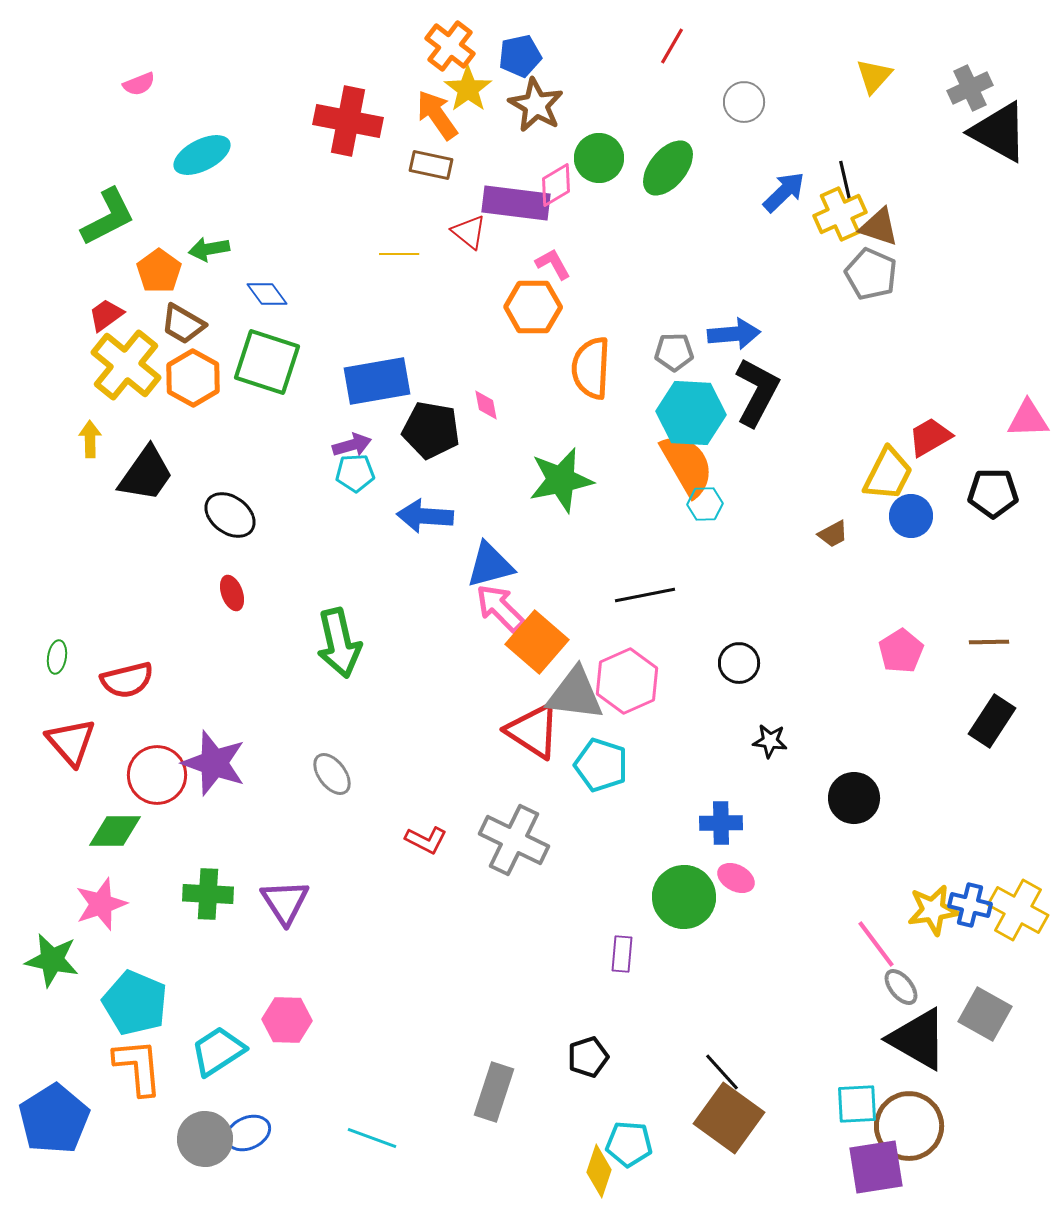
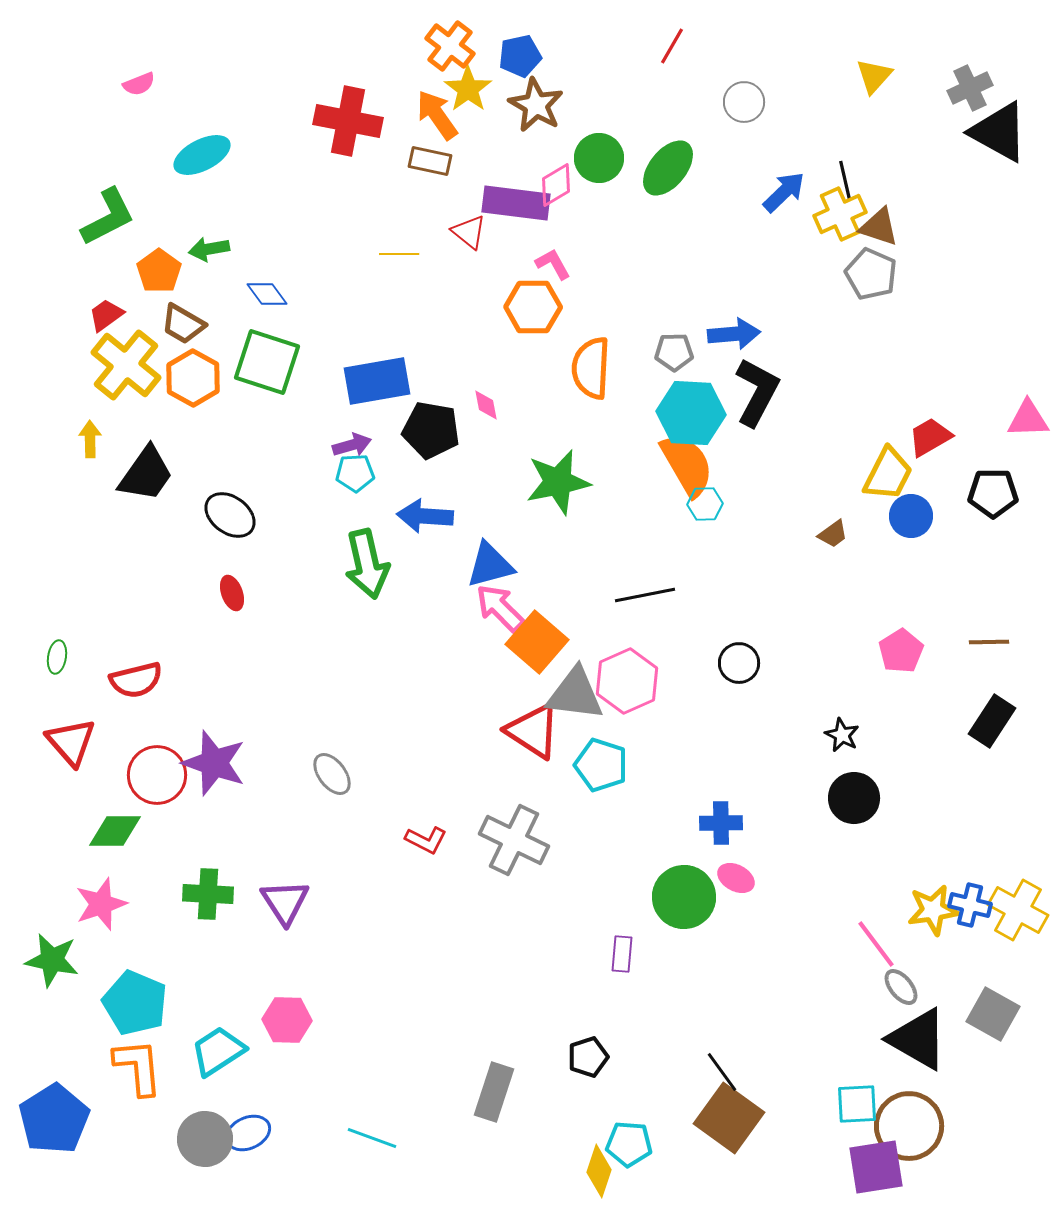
brown rectangle at (431, 165): moved 1 px left, 4 px up
green star at (561, 480): moved 3 px left, 2 px down
brown trapezoid at (833, 534): rotated 8 degrees counterclockwise
green arrow at (339, 643): moved 28 px right, 79 px up
red semicircle at (127, 680): moved 9 px right
black star at (770, 741): moved 72 px right, 6 px up; rotated 20 degrees clockwise
gray square at (985, 1014): moved 8 px right
black line at (722, 1072): rotated 6 degrees clockwise
